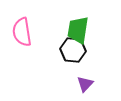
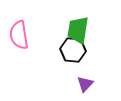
pink semicircle: moved 3 px left, 3 px down
